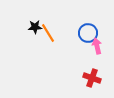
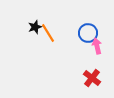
black star: rotated 16 degrees counterclockwise
red cross: rotated 18 degrees clockwise
